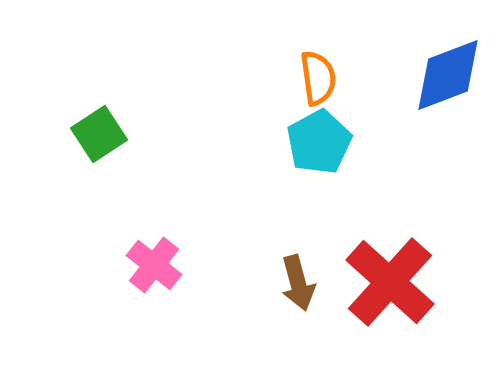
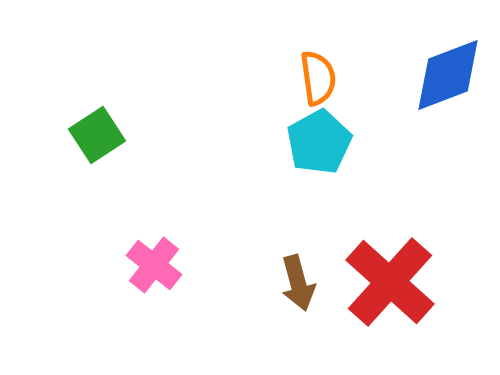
green square: moved 2 px left, 1 px down
